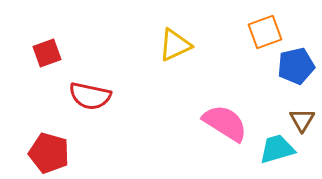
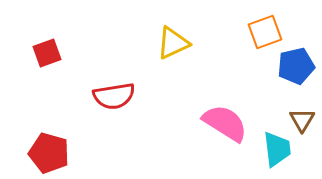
yellow triangle: moved 2 px left, 2 px up
red semicircle: moved 24 px right; rotated 21 degrees counterclockwise
cyan trapezoid: rotated 99 degrees clockwise
